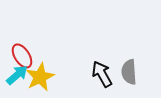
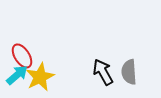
black arrow: moved 1 px right, 2 px up
